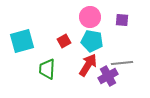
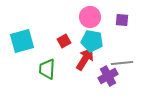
red arrow: moved 3 px left, 6 px up
